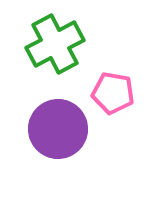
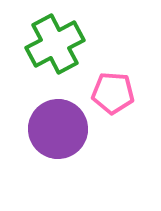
pink pentagon: rotated 6 degrees counterclockwise
